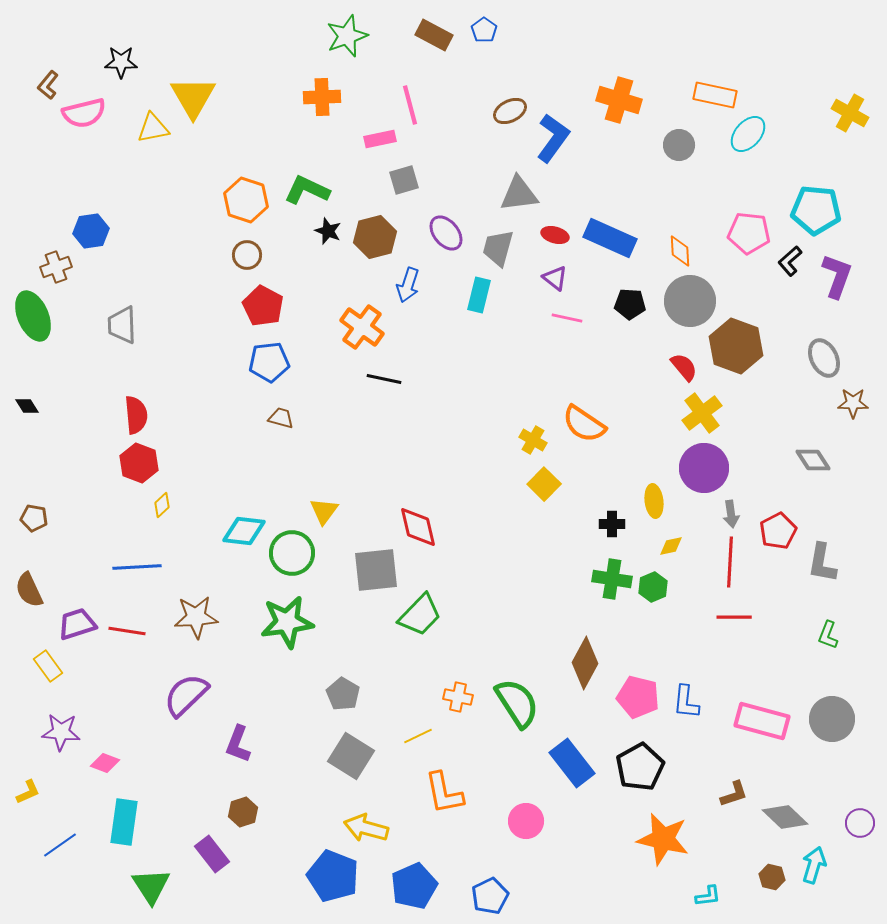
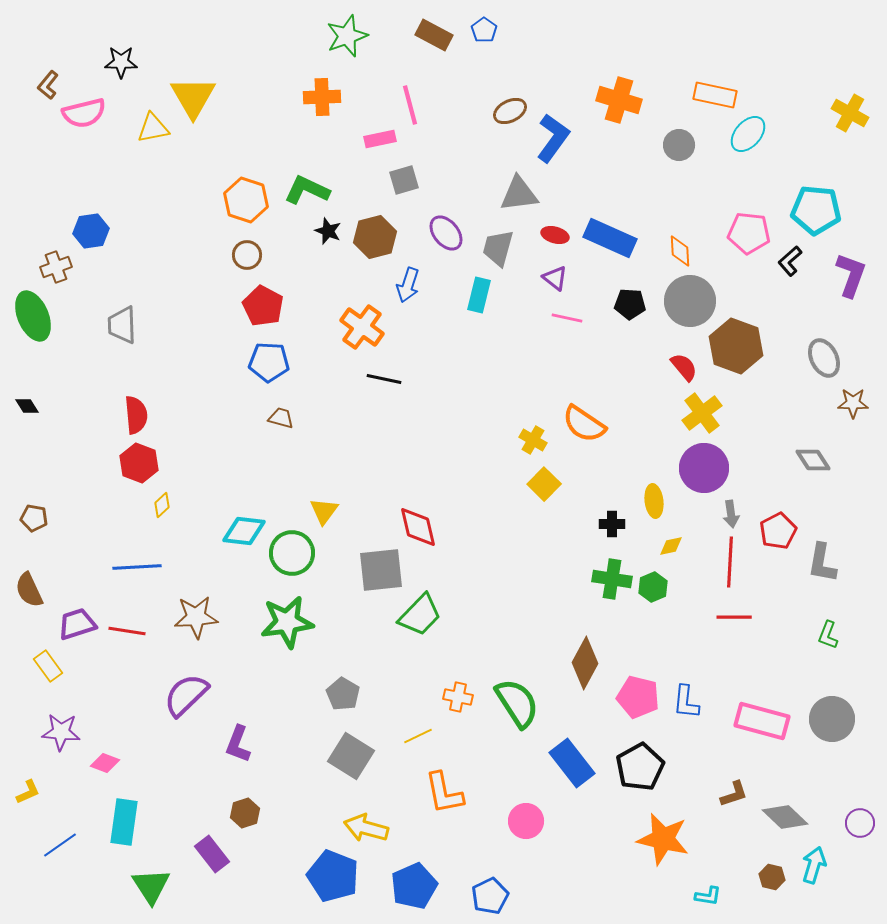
purple L-shape at (837, 276): moved 14 px right, 1 px up
blue pentagon at (269, 362): rotated 9 degrees clockwise
gray square at (376, 570): moved 5 px right
brown hexagon at (243, 812): moved 2 px right, 1 px down
cyan L-shape at (708, 896): rotated 16 degrees clockwise
